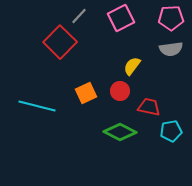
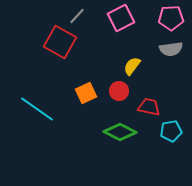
gray line: moved 2 px left
red square: rotated 16 degrees counterclockwise
red circle: moved 1 px left
cyan line: moved 3 px down; rotated 21 degrees clockwise
